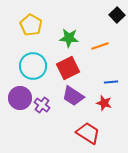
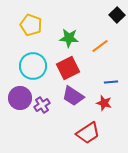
yellow pentagon: rotated 10 degrees counterclockwise
orange line: rotated 18 degrees counterclockwise
purple cross: rotated 21 degrees clockwise
red trapezoid: rotated 115 degrees clockwise
